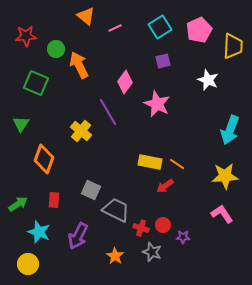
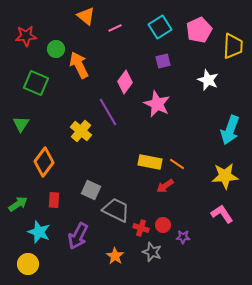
orange diamond: moved 3 px down; rotated 16 degrees clockwise
